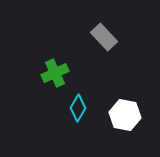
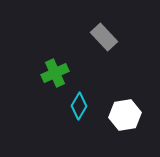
cyan diamond: moved 1 px right, 2 px up
white hexagon: rotated 20 degrees counterclockwise
